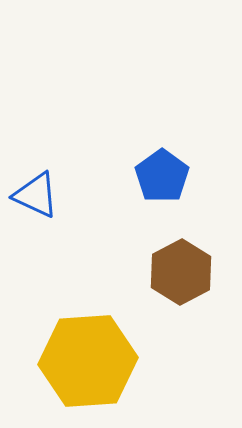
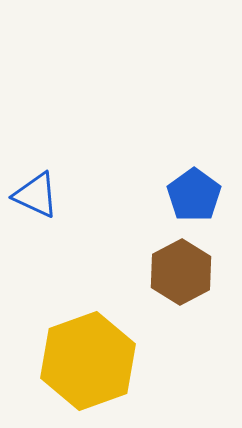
blue pentagon: moved 32 px right, 19 px down
yellow hexagon: rotated 16 degrees counterclockwise
